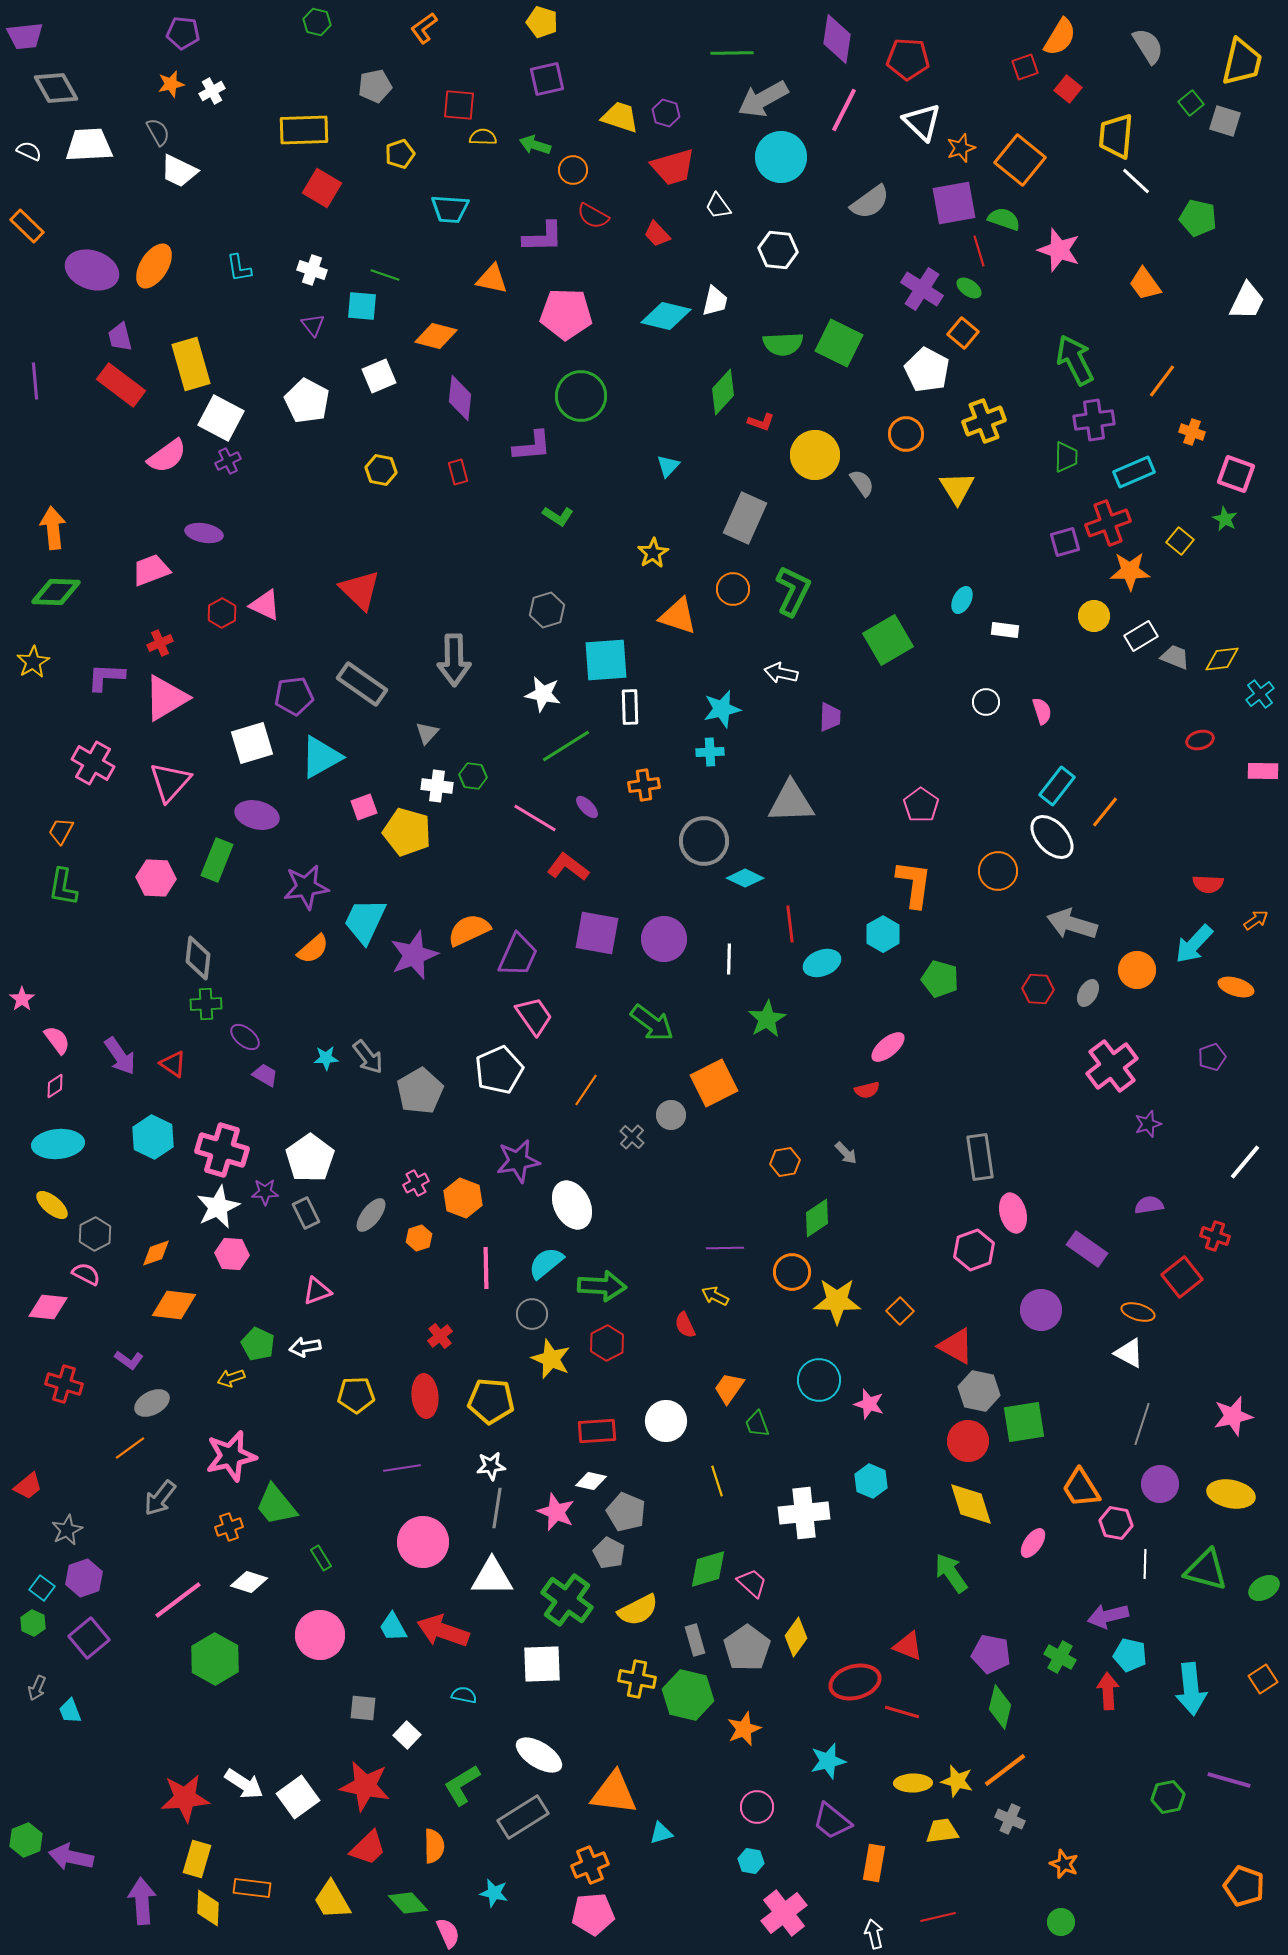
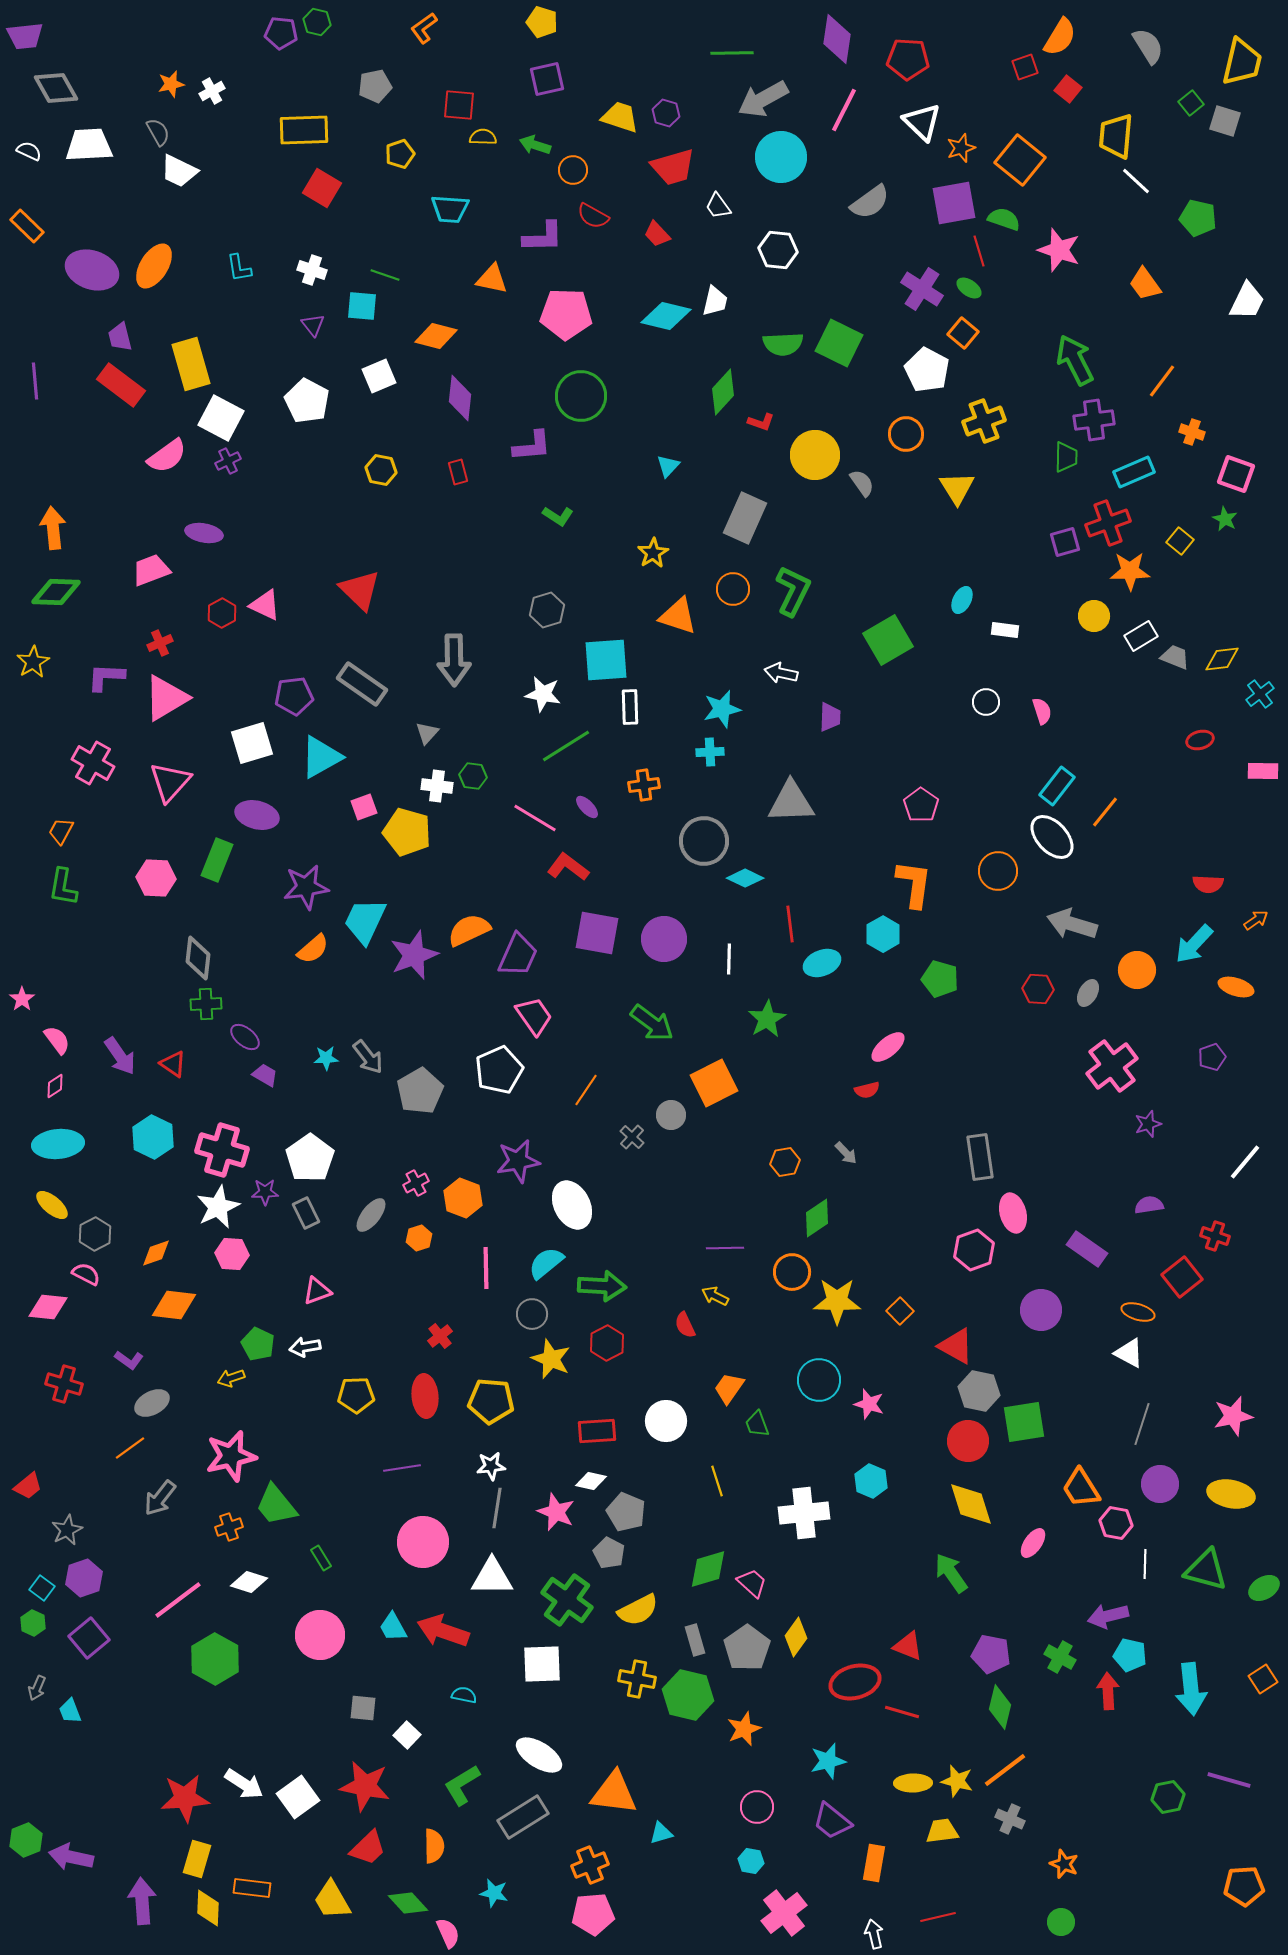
purple pentagon at (183, 33): moved 98 px right
orange pentagon at (1244, 1886): rotated 24 degrees counterclockwise
